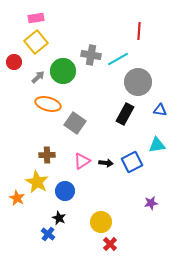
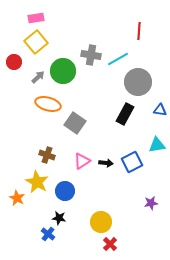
brown cross: rotated 21 degrees clockwise
black star: rotated 16 degrees counterclockwise
